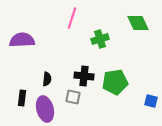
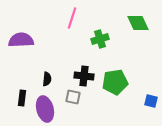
purple semicircle: moved 1 px left
